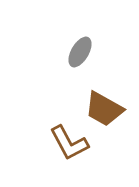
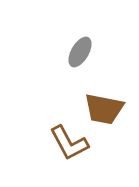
brown trapezoid: rotated 18 degrees counterclockwise
